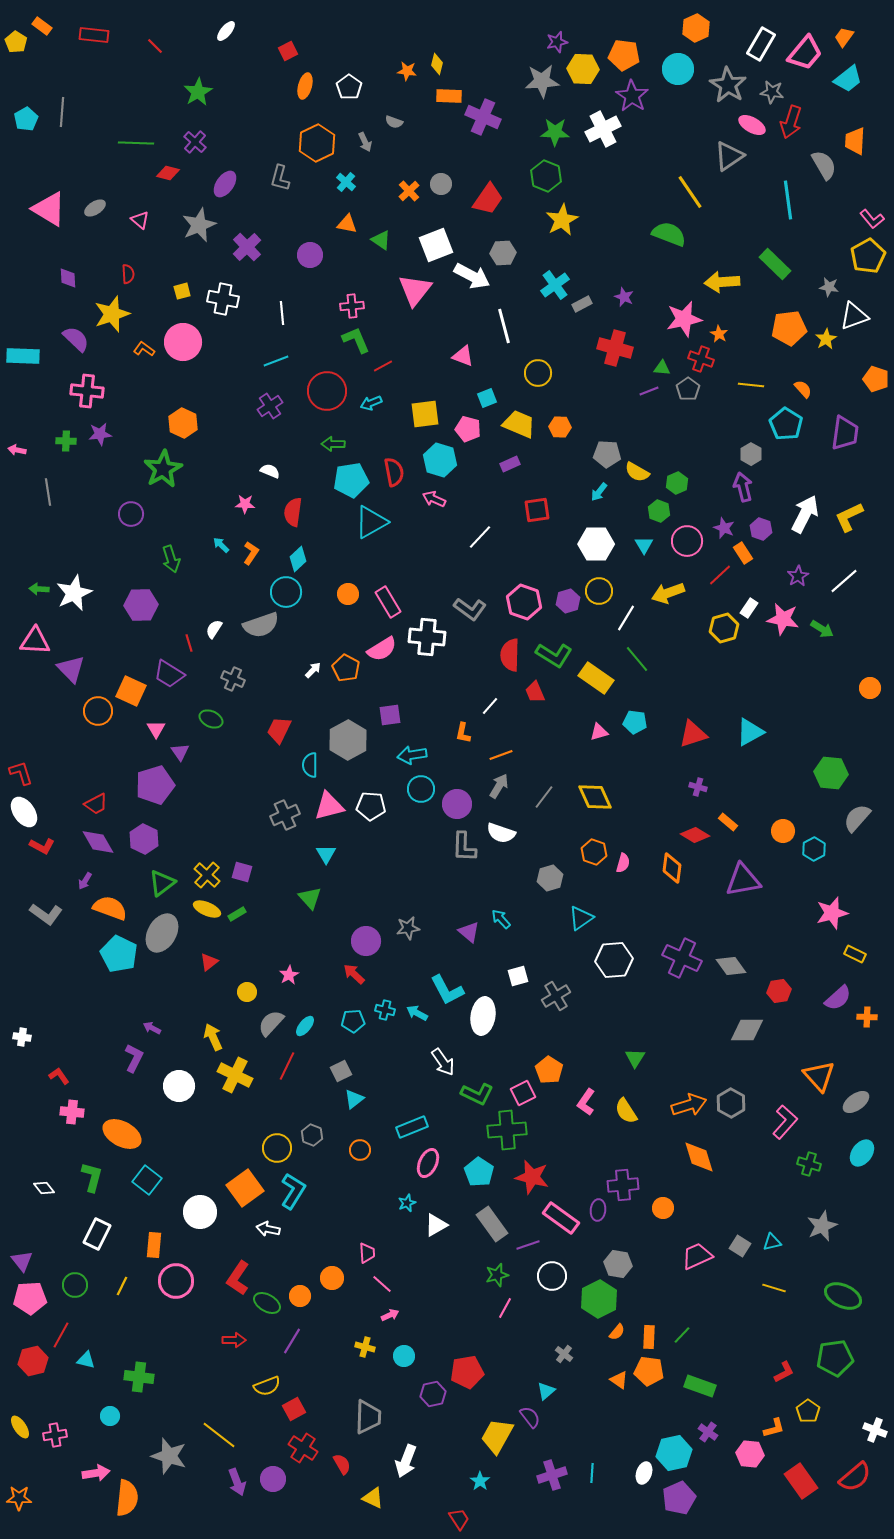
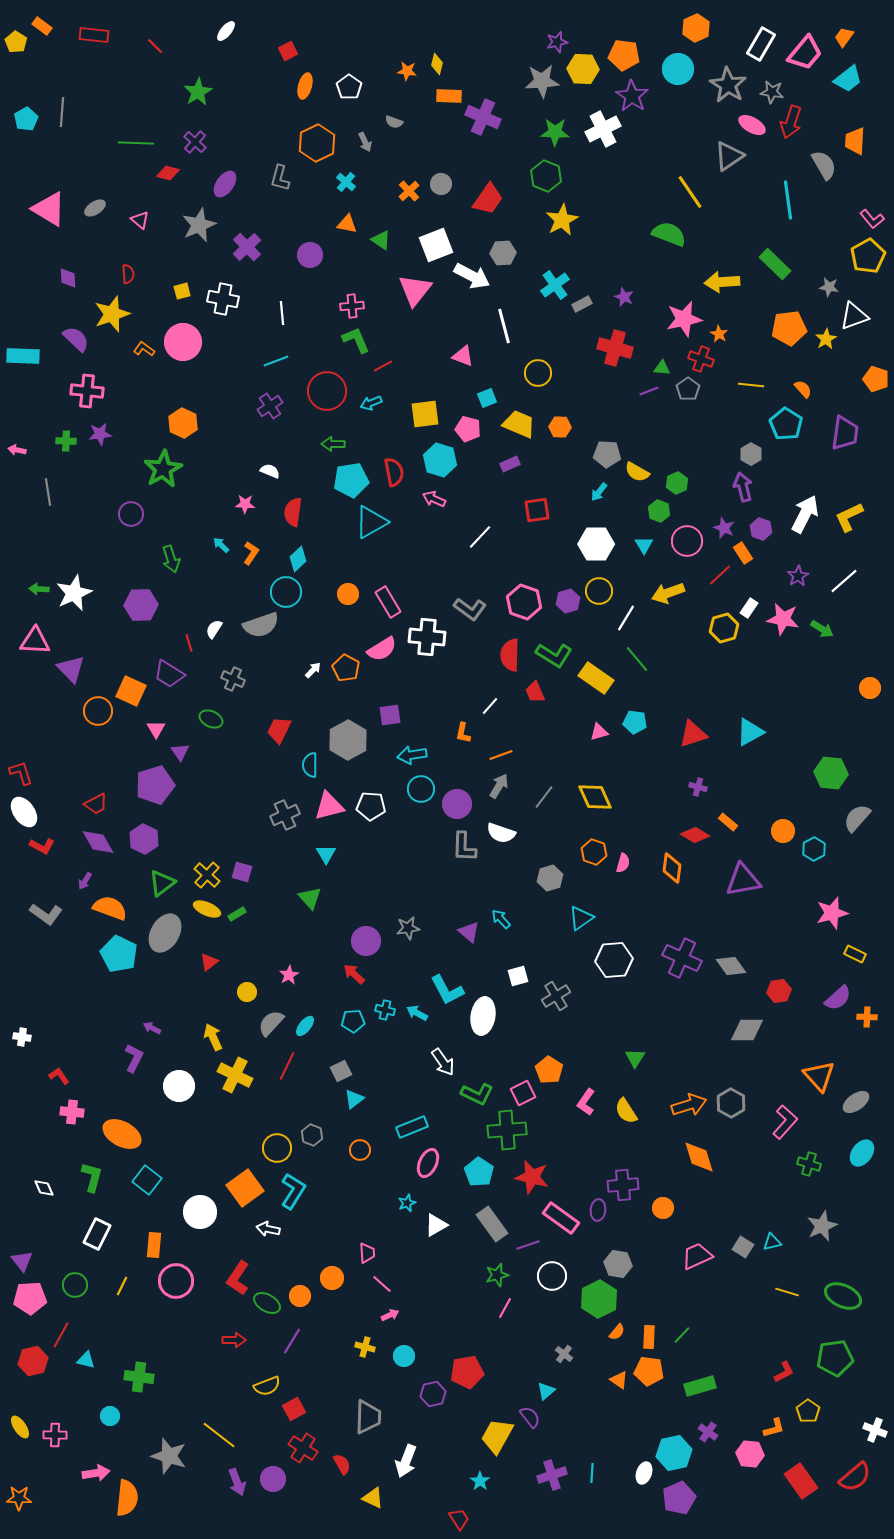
gray ellipse at (162, 933): moved 3 px right
white diamond at (44, 1188): rotated 15 degrees clockwise
gray square at (740, 1246): moved 3 px right, 1 px down
yellow line at (774, 1288): moved 13 px right, 4 px down
green rectangle at (700, 1386): rotated 36 degrees counterclockwise
pink cross at (55, 1435): rotated 10 degrees clockwise
